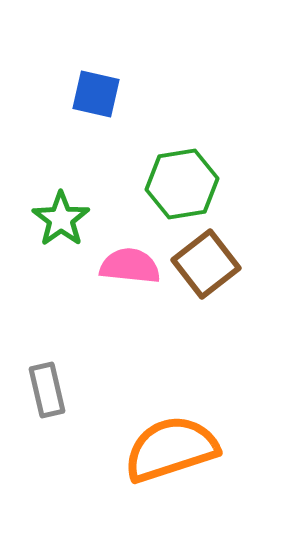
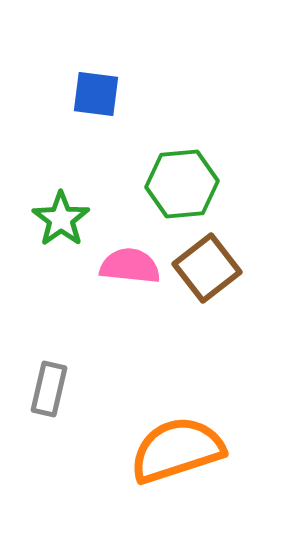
blue square: rotated 6 degrees counterclockwise
green hexagon: rotated 4 degrees clockwise
brown square: moved 1 px right, 4 px down
gray rectangle: moved 2 px right, 1 px up; rotated 26 degrees clockwise
orange semicircle: moved 6 px right, 1 px down
